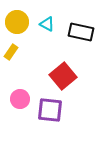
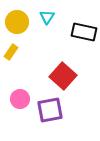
cyan triangle: moved 7 px up; rotated 35 degrees clockwise
black rectangle: moved 3 px right
red square: rotated 8 degrees counterclockwise
purple square: rotated 16 degrees counterclockwise
